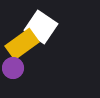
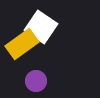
purple circle: moved 23 px right, 13 px down
